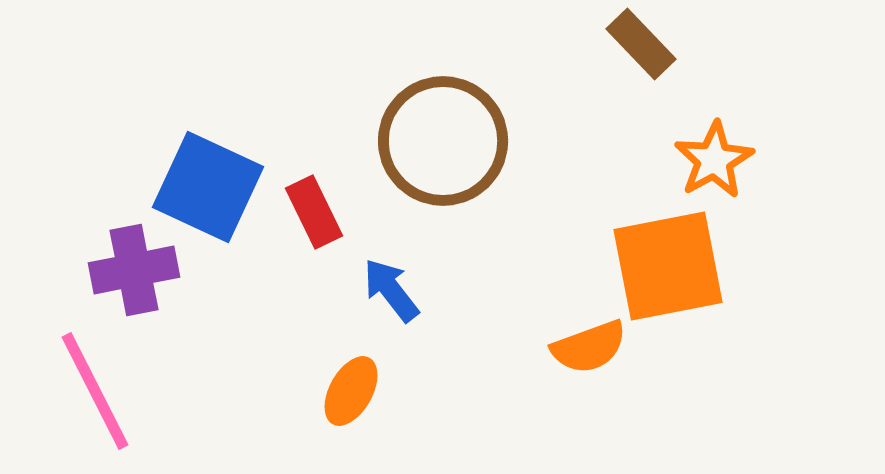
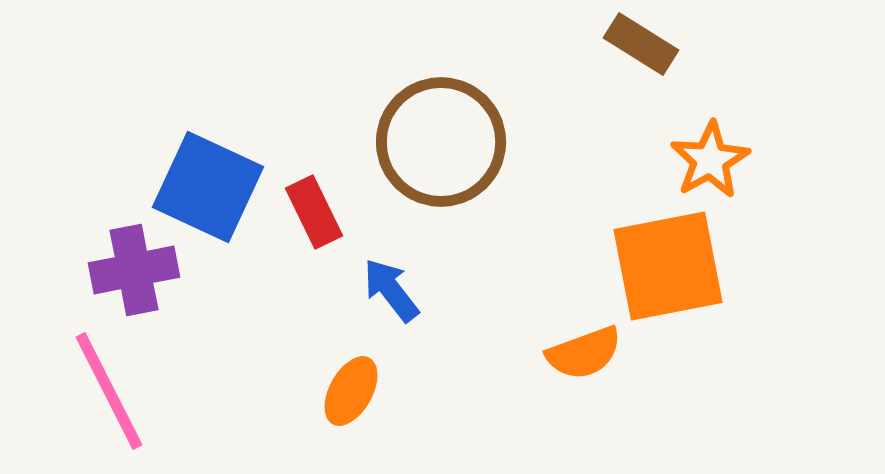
brown rectangle: rotated 14 degrees counterclockwise
brown circle: moved 2 px left, 1 px down
orange star: moved 4 px left
orange semicircle: moved 5 px left, 6 px down
pink line: moved 14 px right
